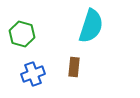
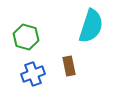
green hexagon: moved 4 px right, 3 px down
brown rectangle: moved 5 px left, 1 px up; rotated 18 degrees counterclockwise
